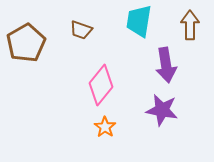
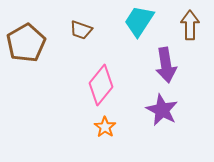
cyan trapezoid: rotated 24 degrees clockwise
purple star: rotated 16 degrees clockwise
